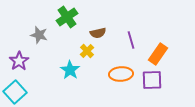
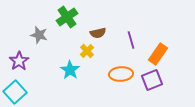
purple square: rotated 20 degrees counterclockwise
